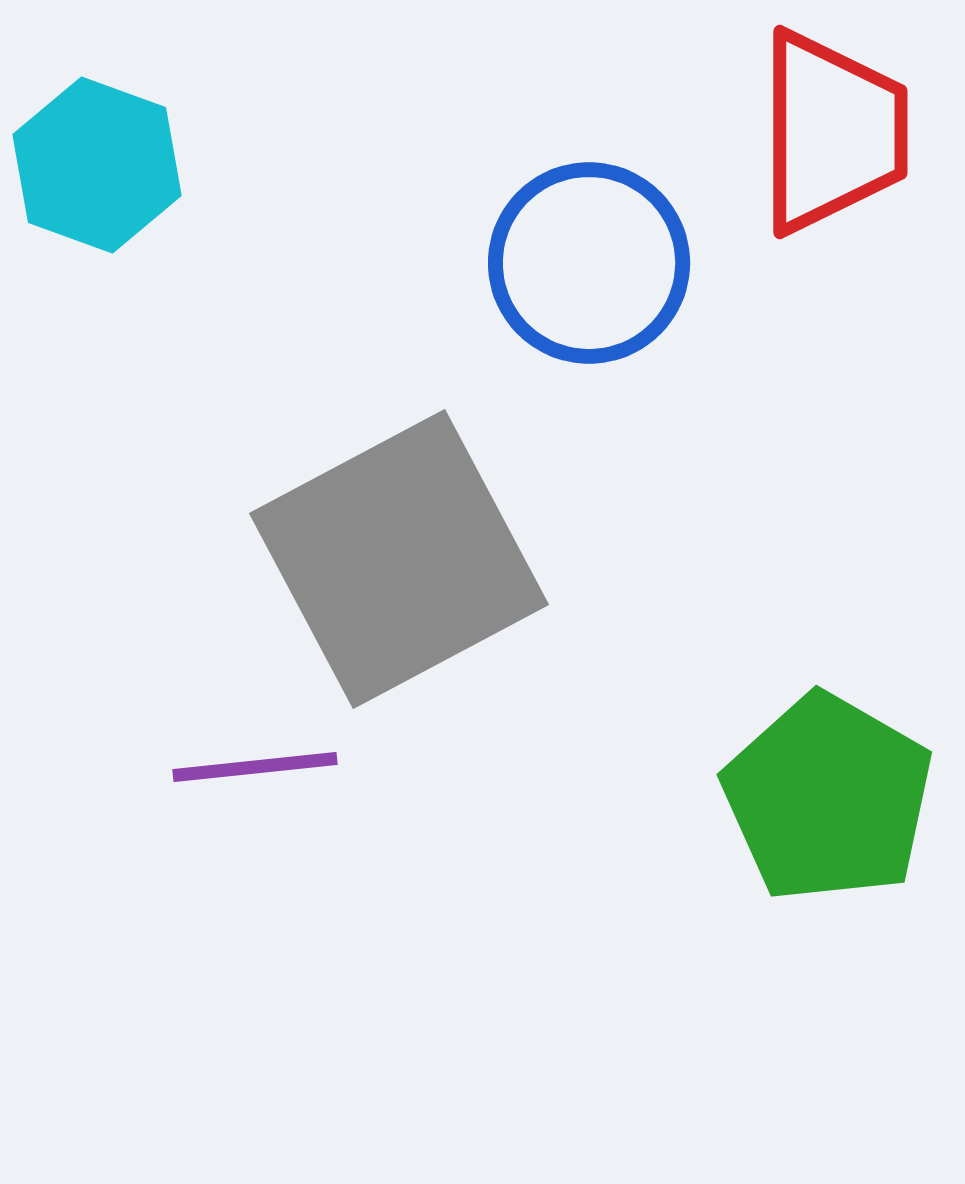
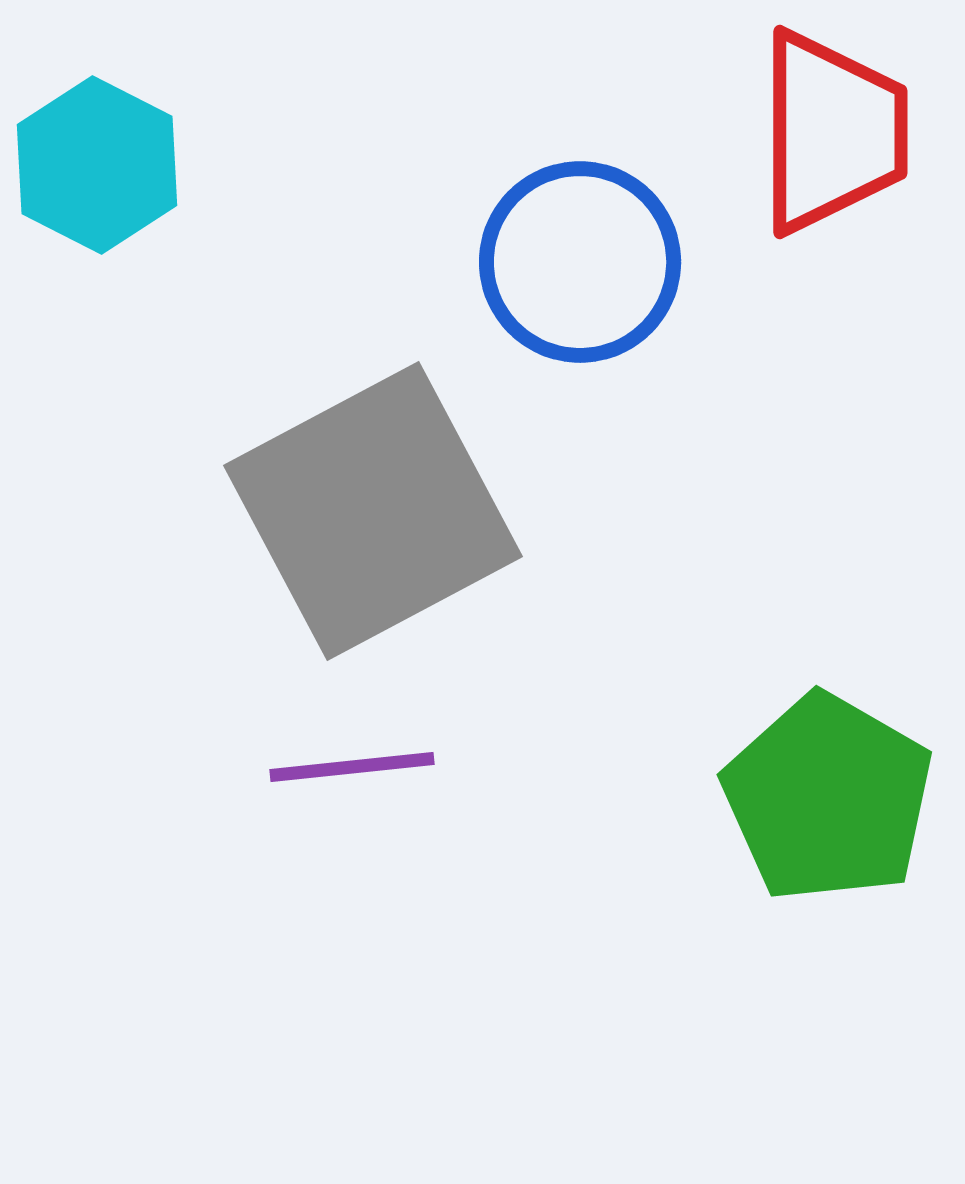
cyan hexagon: rotated 7 degrees clockwise
blue circle: moved 9 px left, 1 px up
gray square: moved 26 px left, 48 px up
purple line: moved 97 px right
